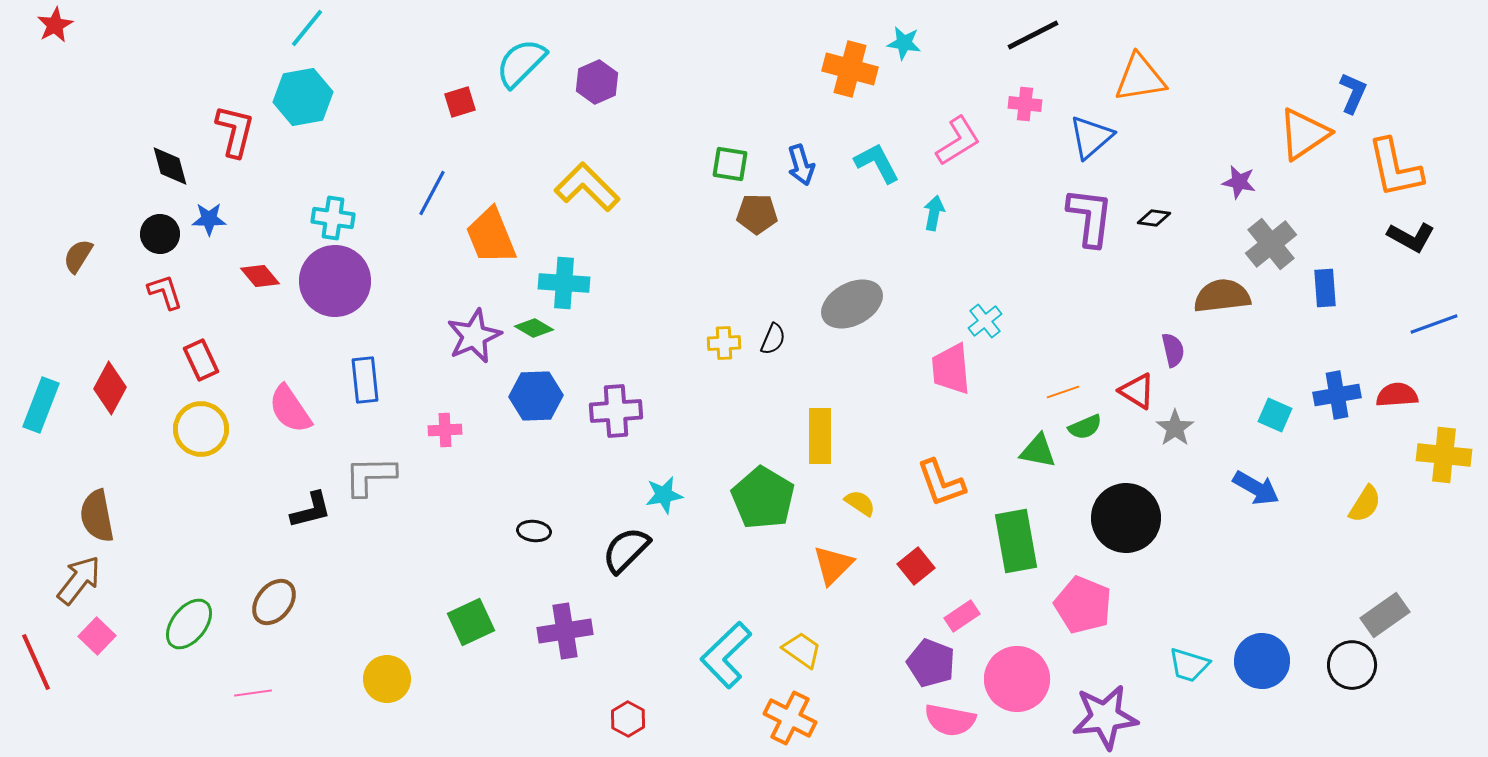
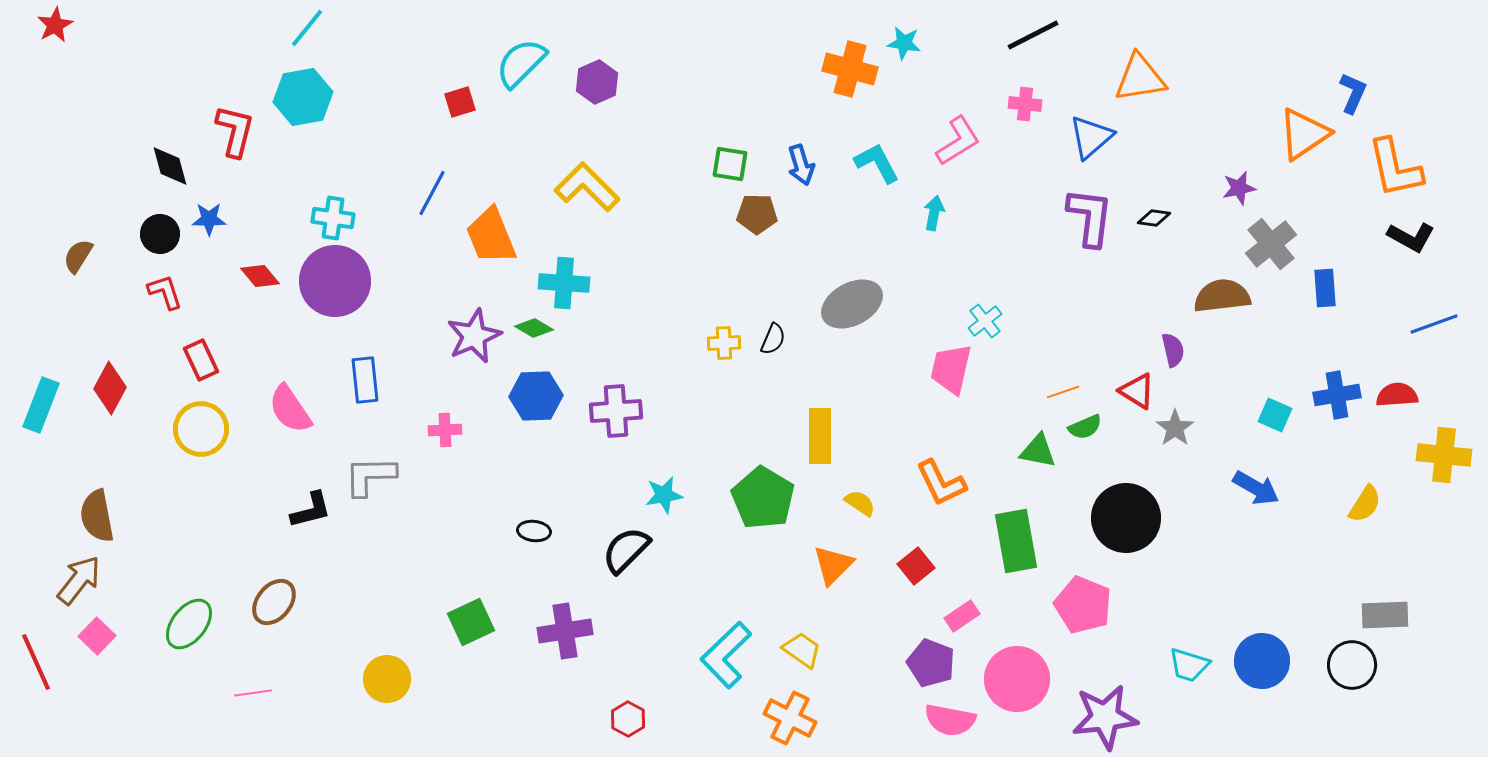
purple star at (1239, 182): moved 6 px down; rotated 24 degrees counterclockwise
pink trapezoid at (951, 369): rotated 18 degrees clockwise
orange L-shape at (941, 483): rotated 6 degrees counterclockwise
gray rectangle at (1385, 615): rotated 33 degrees clockwise
